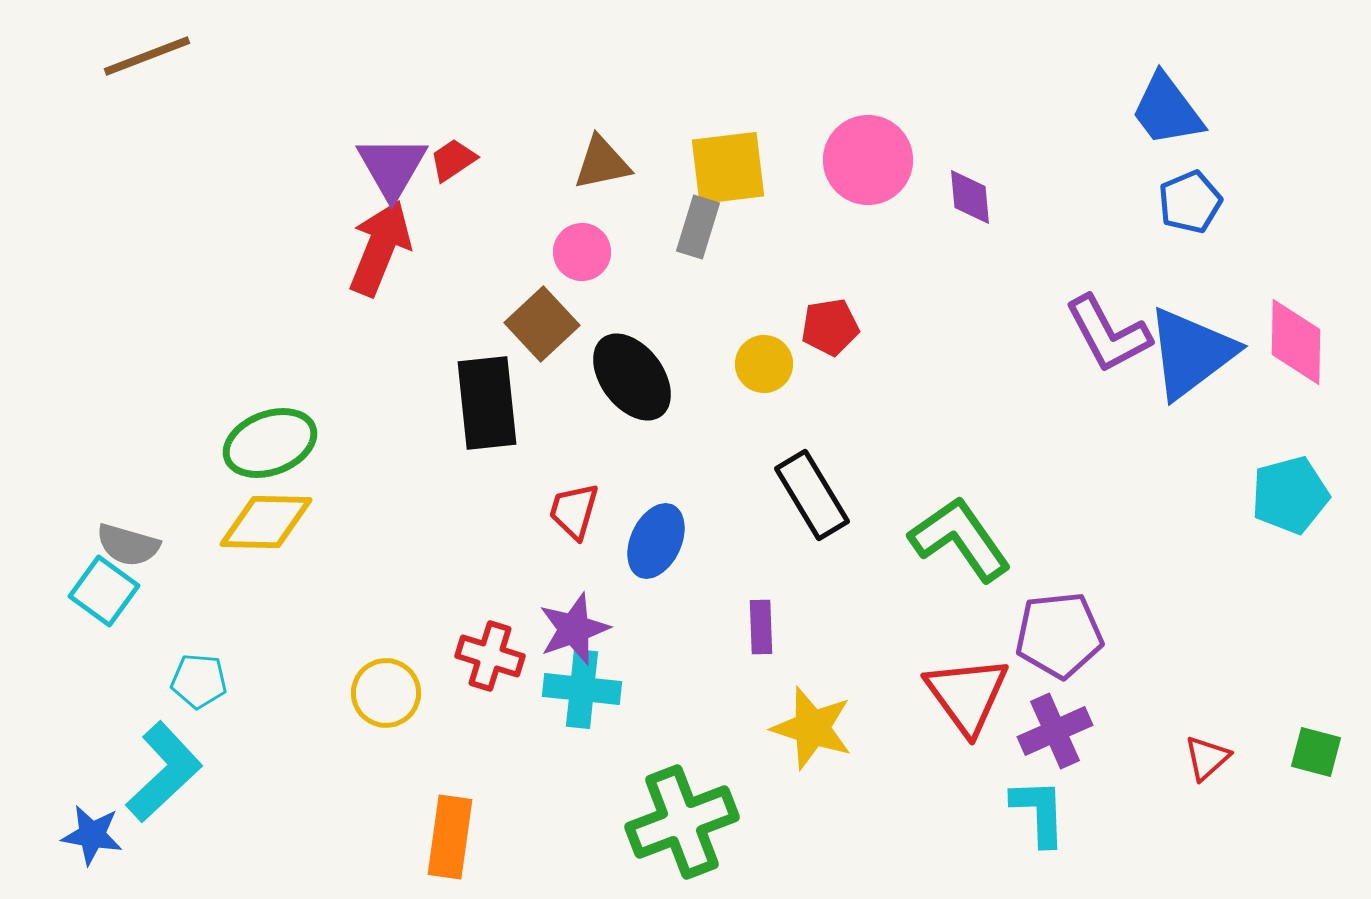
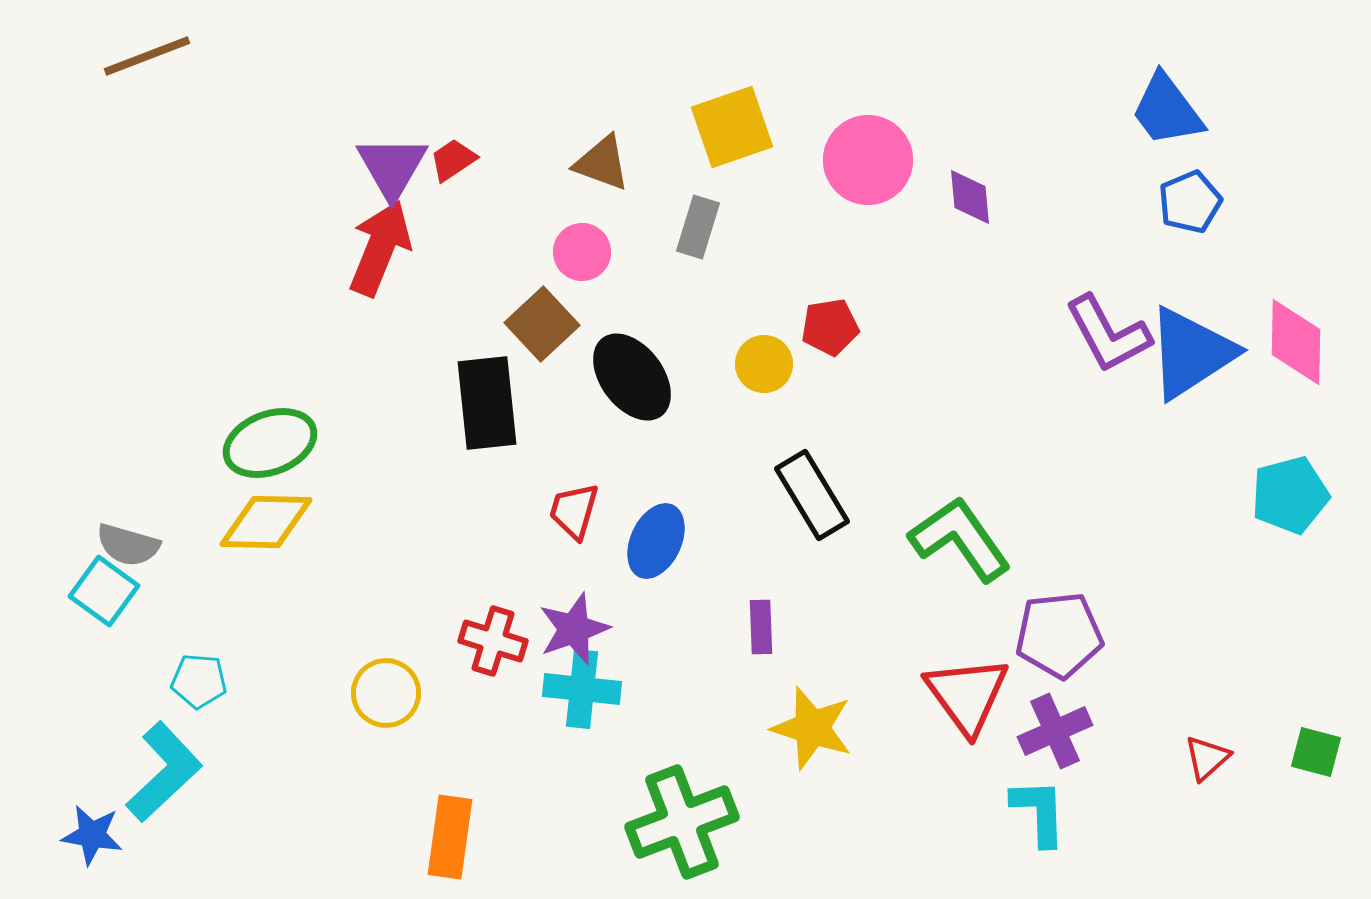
brown triangle at (602, 163): rotated 32 degrees clockwise
yellow square at (728, 168): moved 4 px right, 41 px up; rotated 12 degrees counterclockwise
blue triangle at (1191, 353): rotated 4 degrees clockwise
red cross at (490, 656): moved 3 px right, 15 px up
